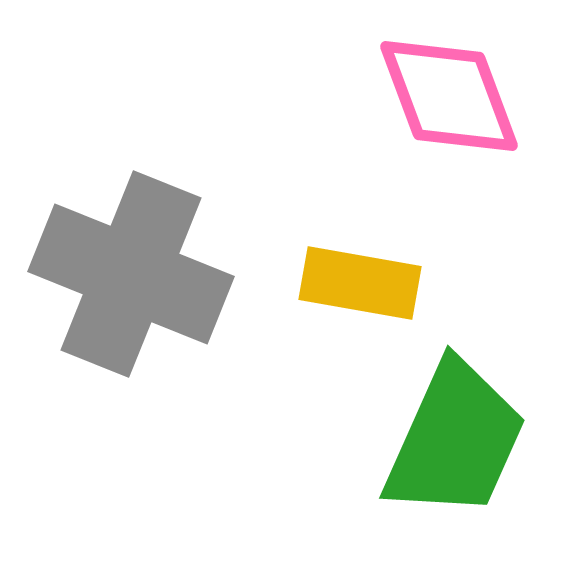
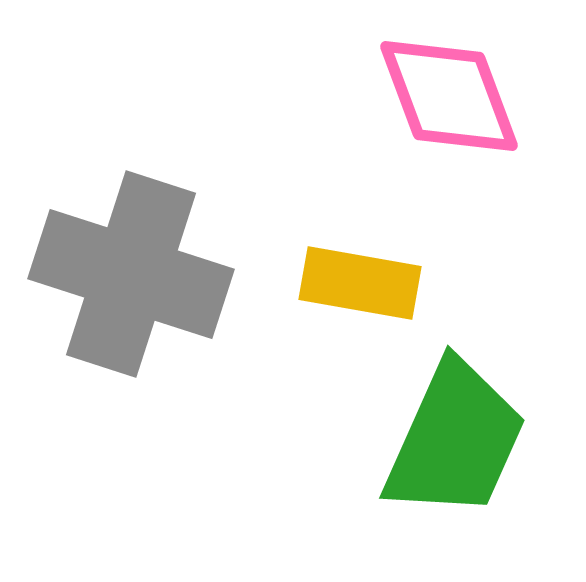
gray cross: rotated 4 degrees counterclockwise
